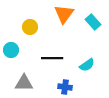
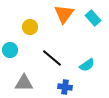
cyan rectangle: moved 4 px up
cyan circle: moved 1 px left
black line: rotated 40 degrees clockwise
